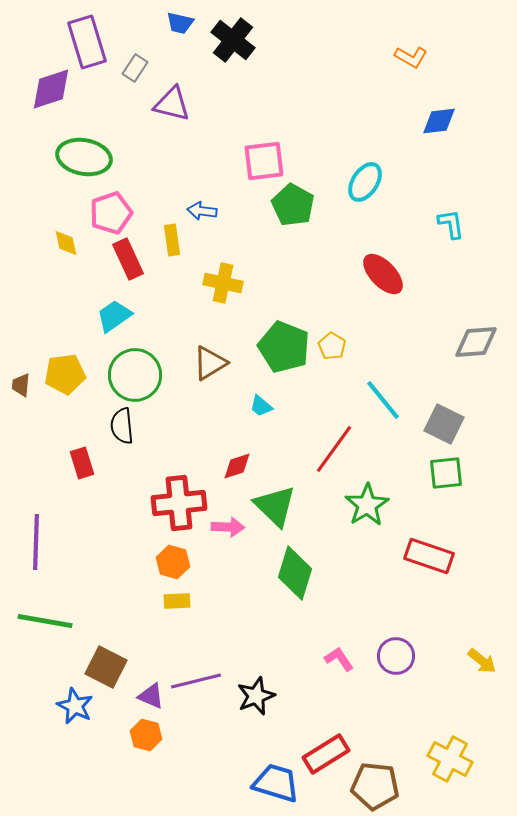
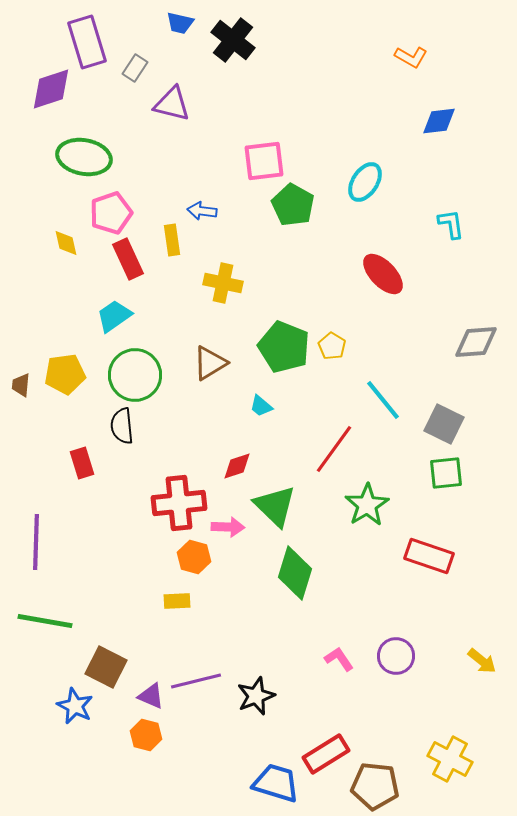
orange hexagon at (173, 562): moved 21 px right, 5 px up
